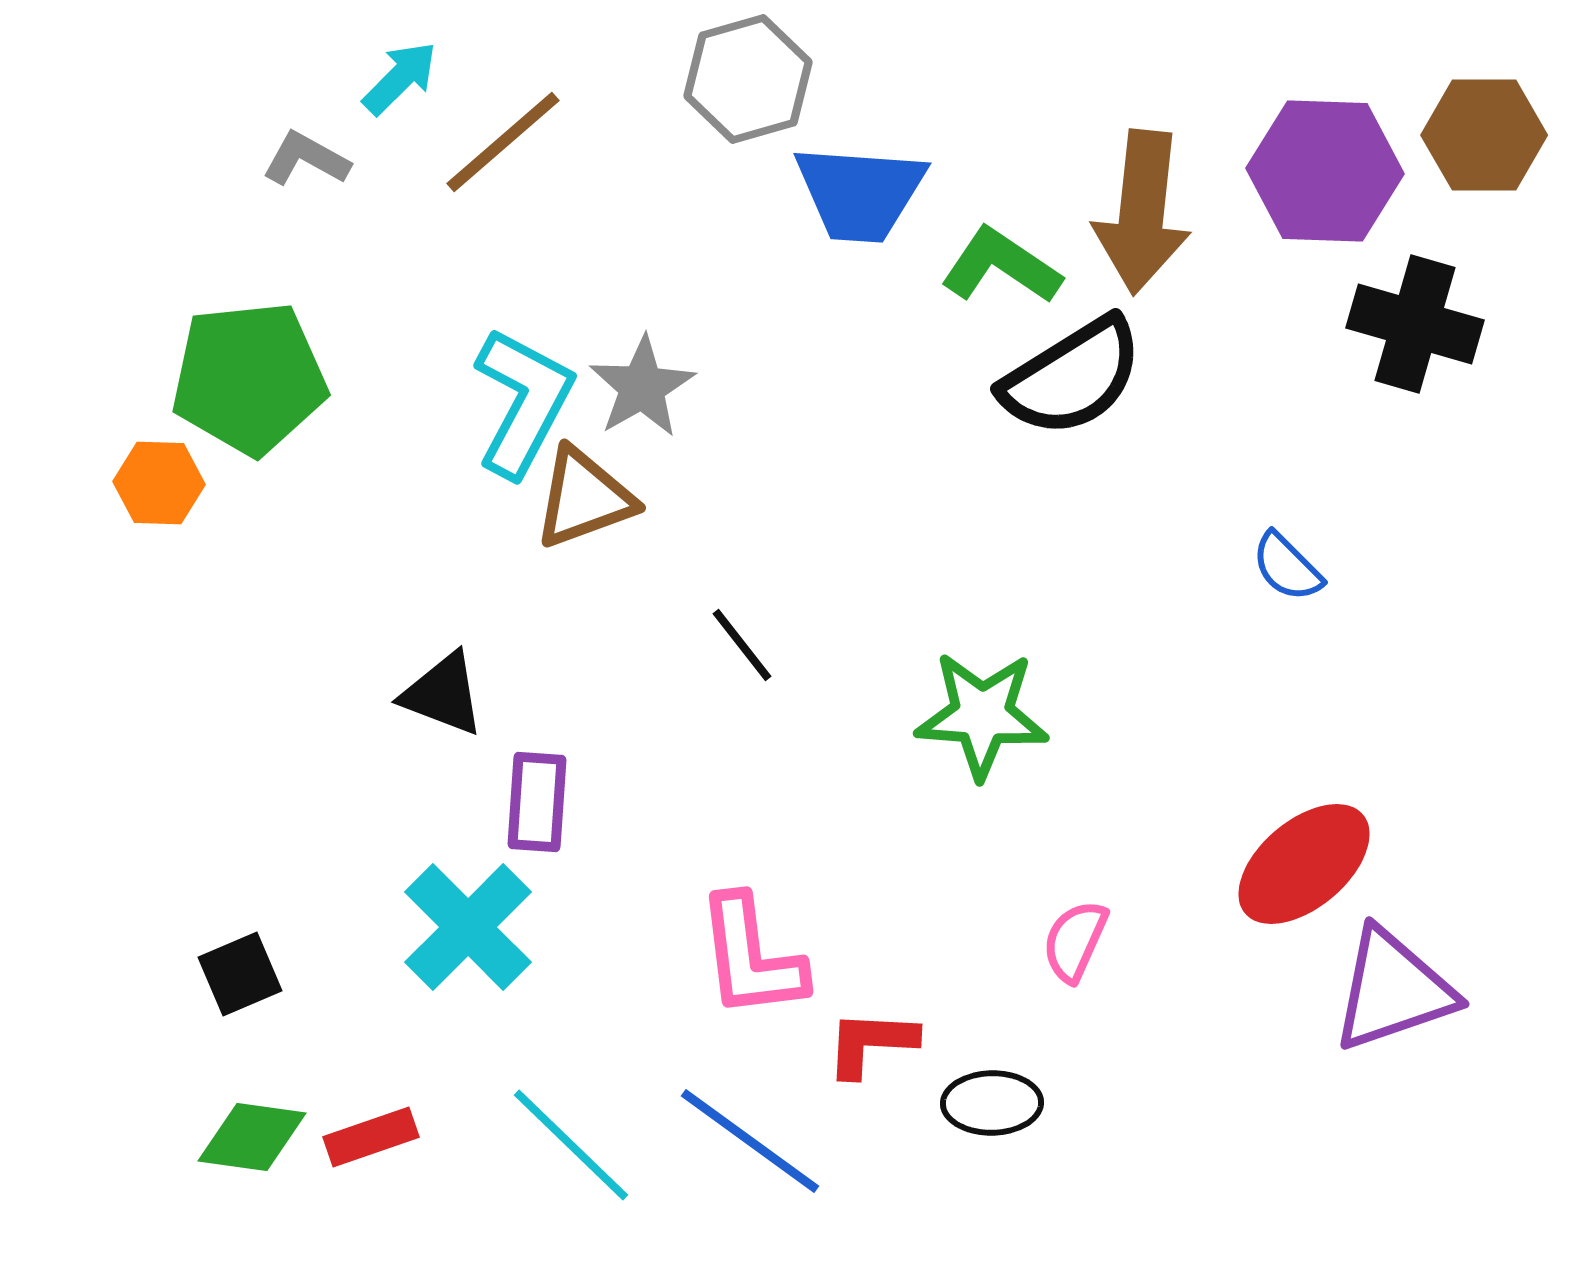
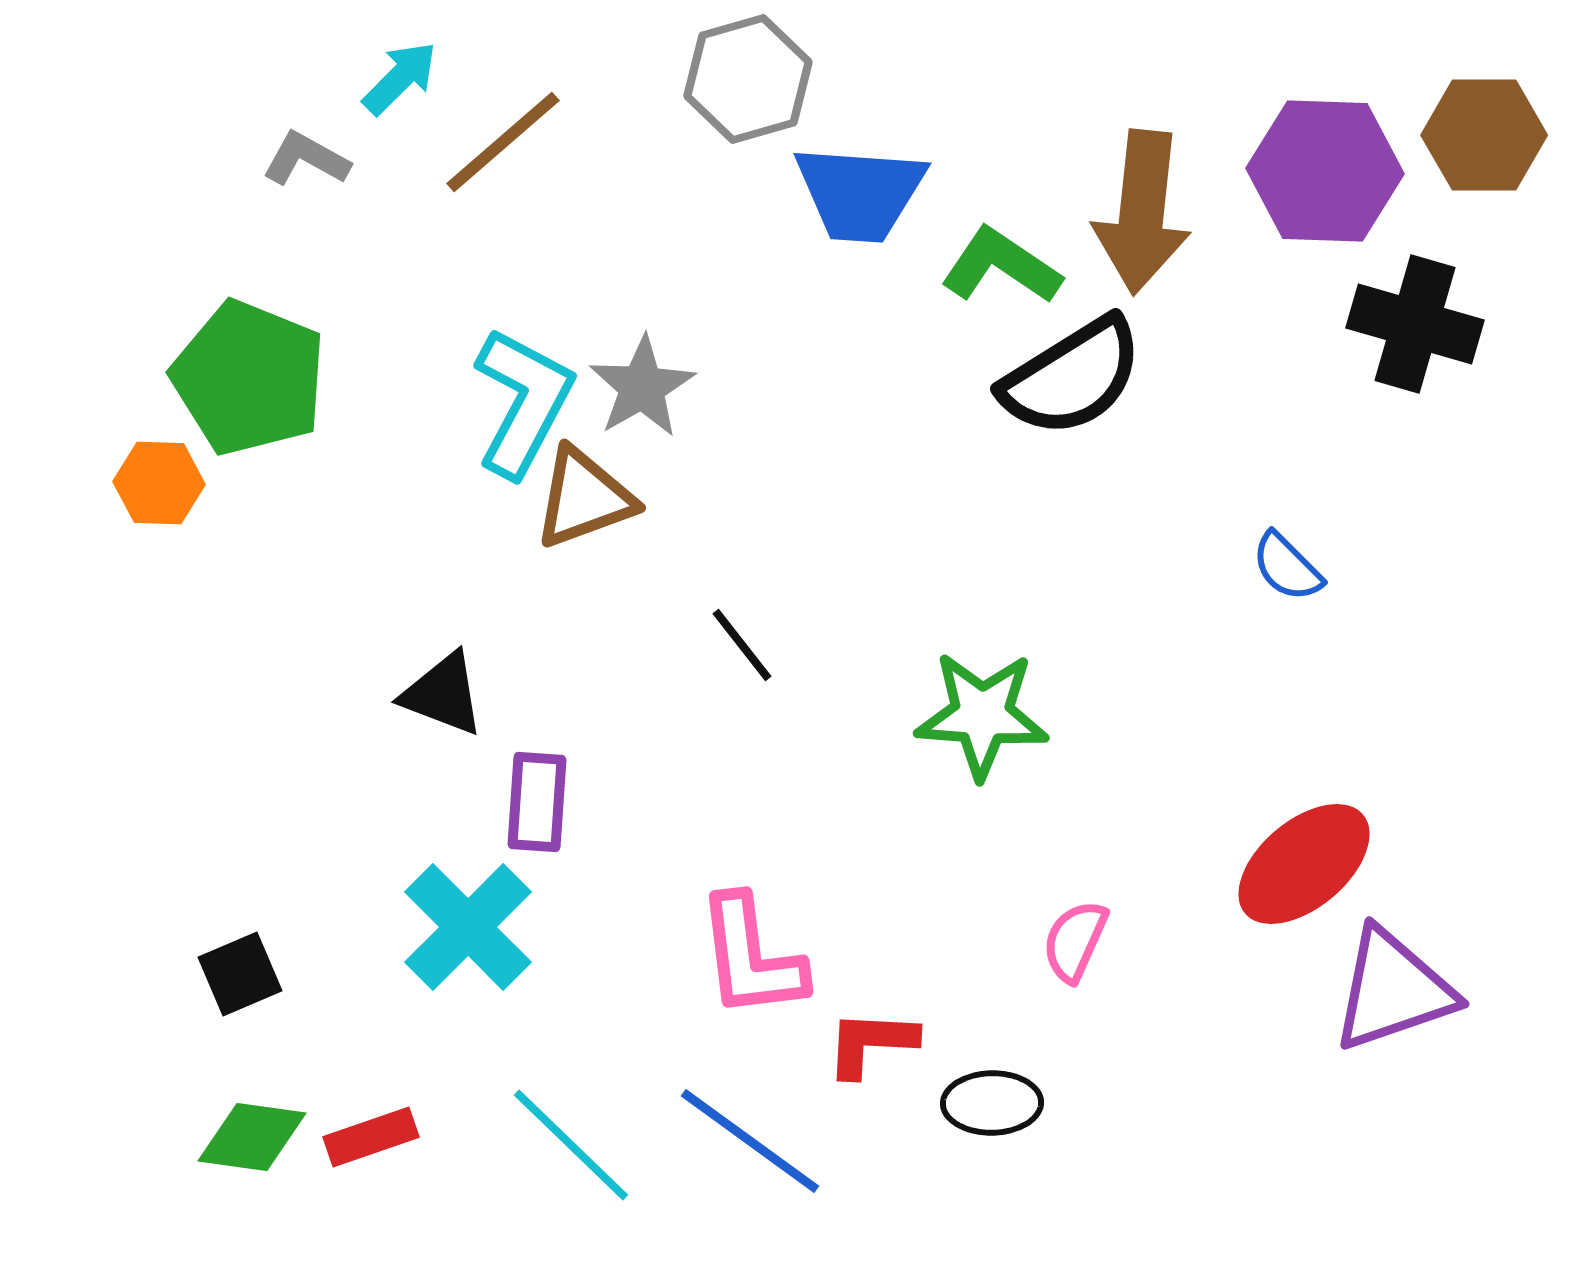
green pentagon: rotated 28 degrees clockwise
